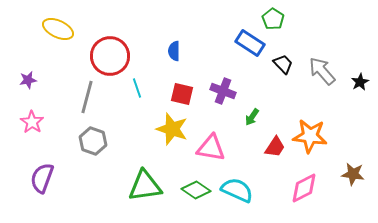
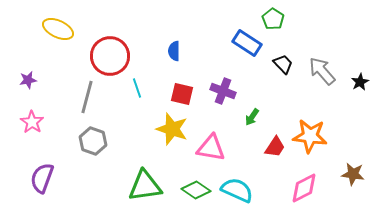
blue rectangle: moved 3 px left
